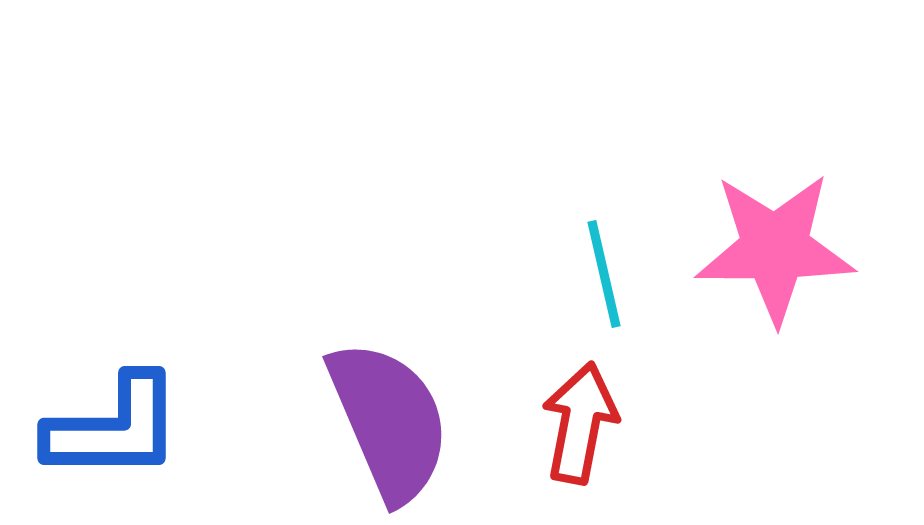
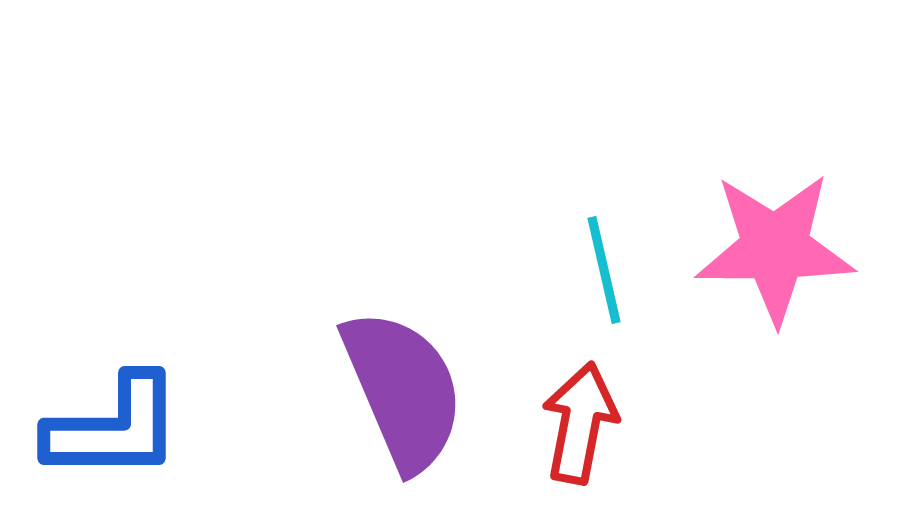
cyan line: moved 4 px up
purple semicircle: moved 14 px right, 31 px up
